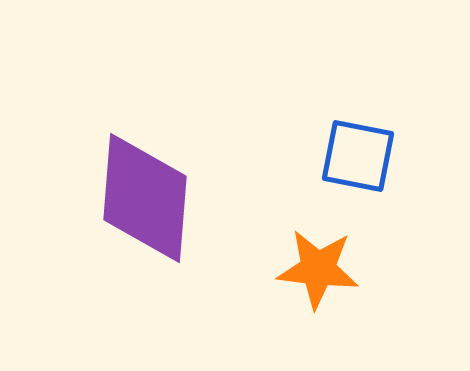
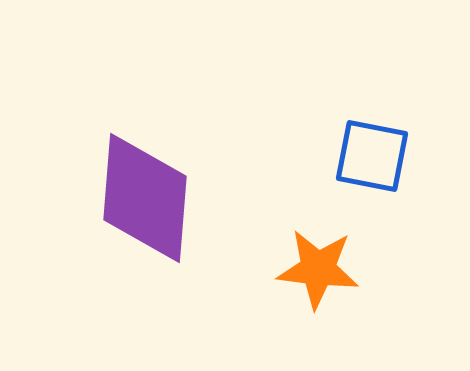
blue square: moved 14 px right
